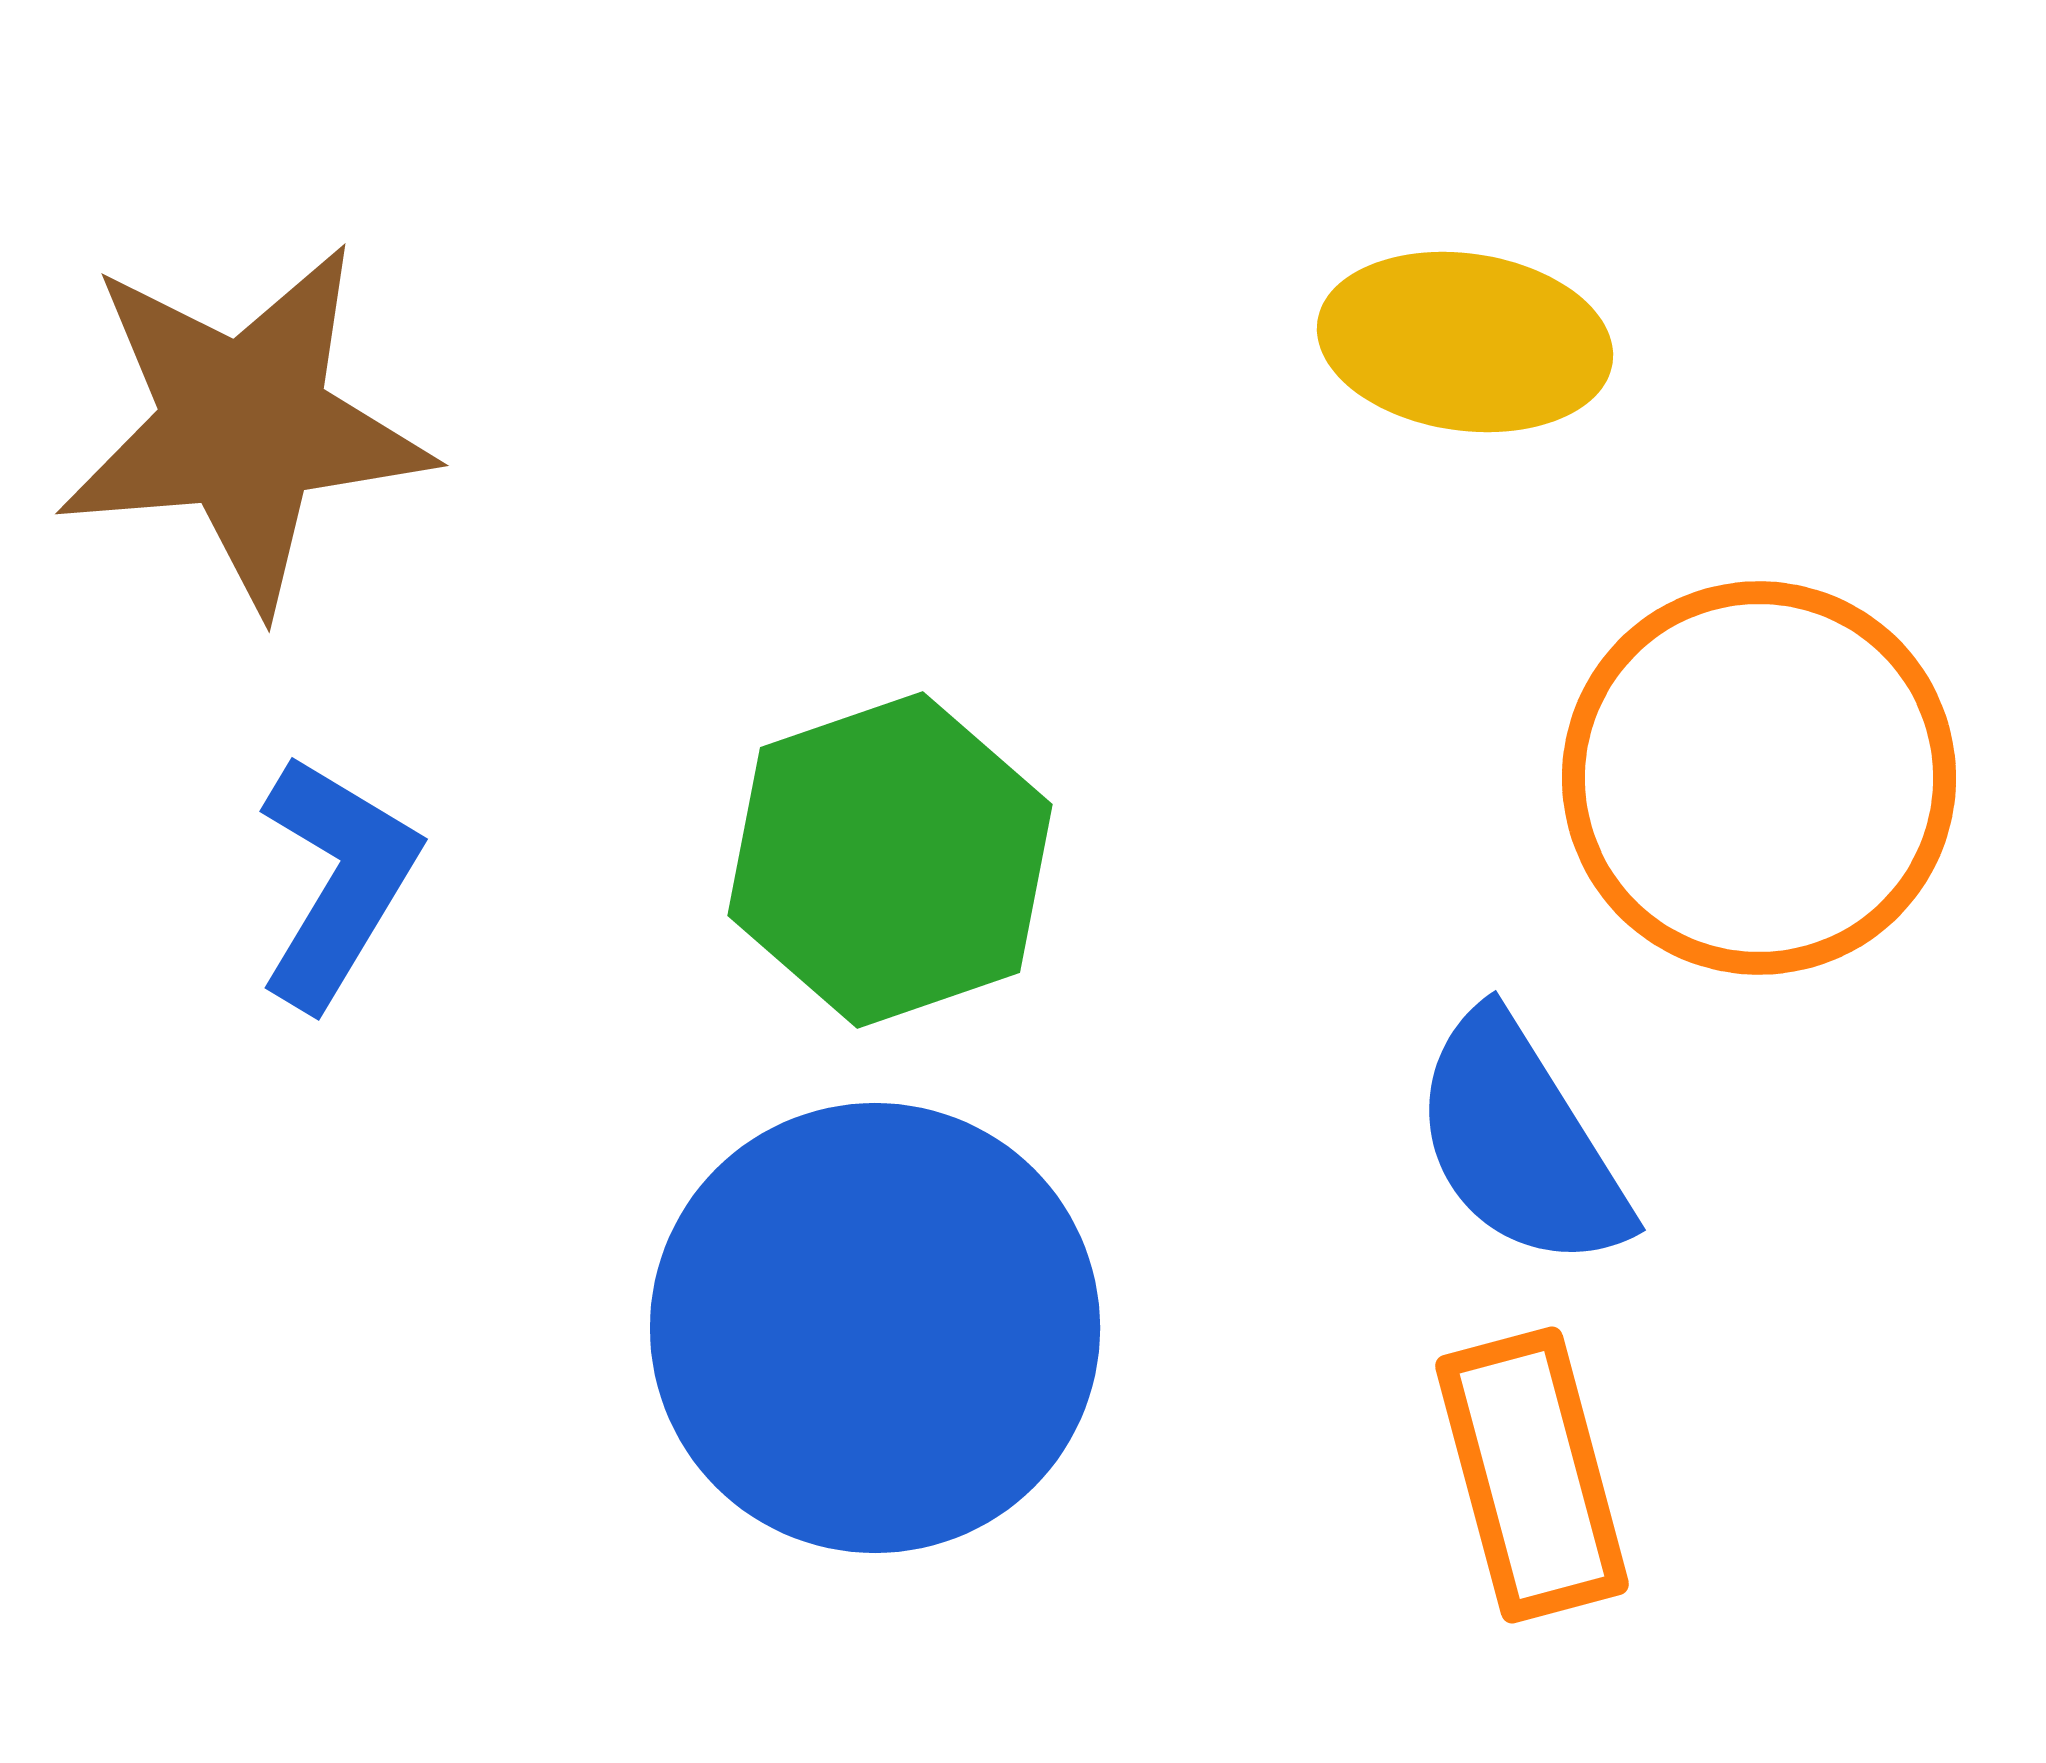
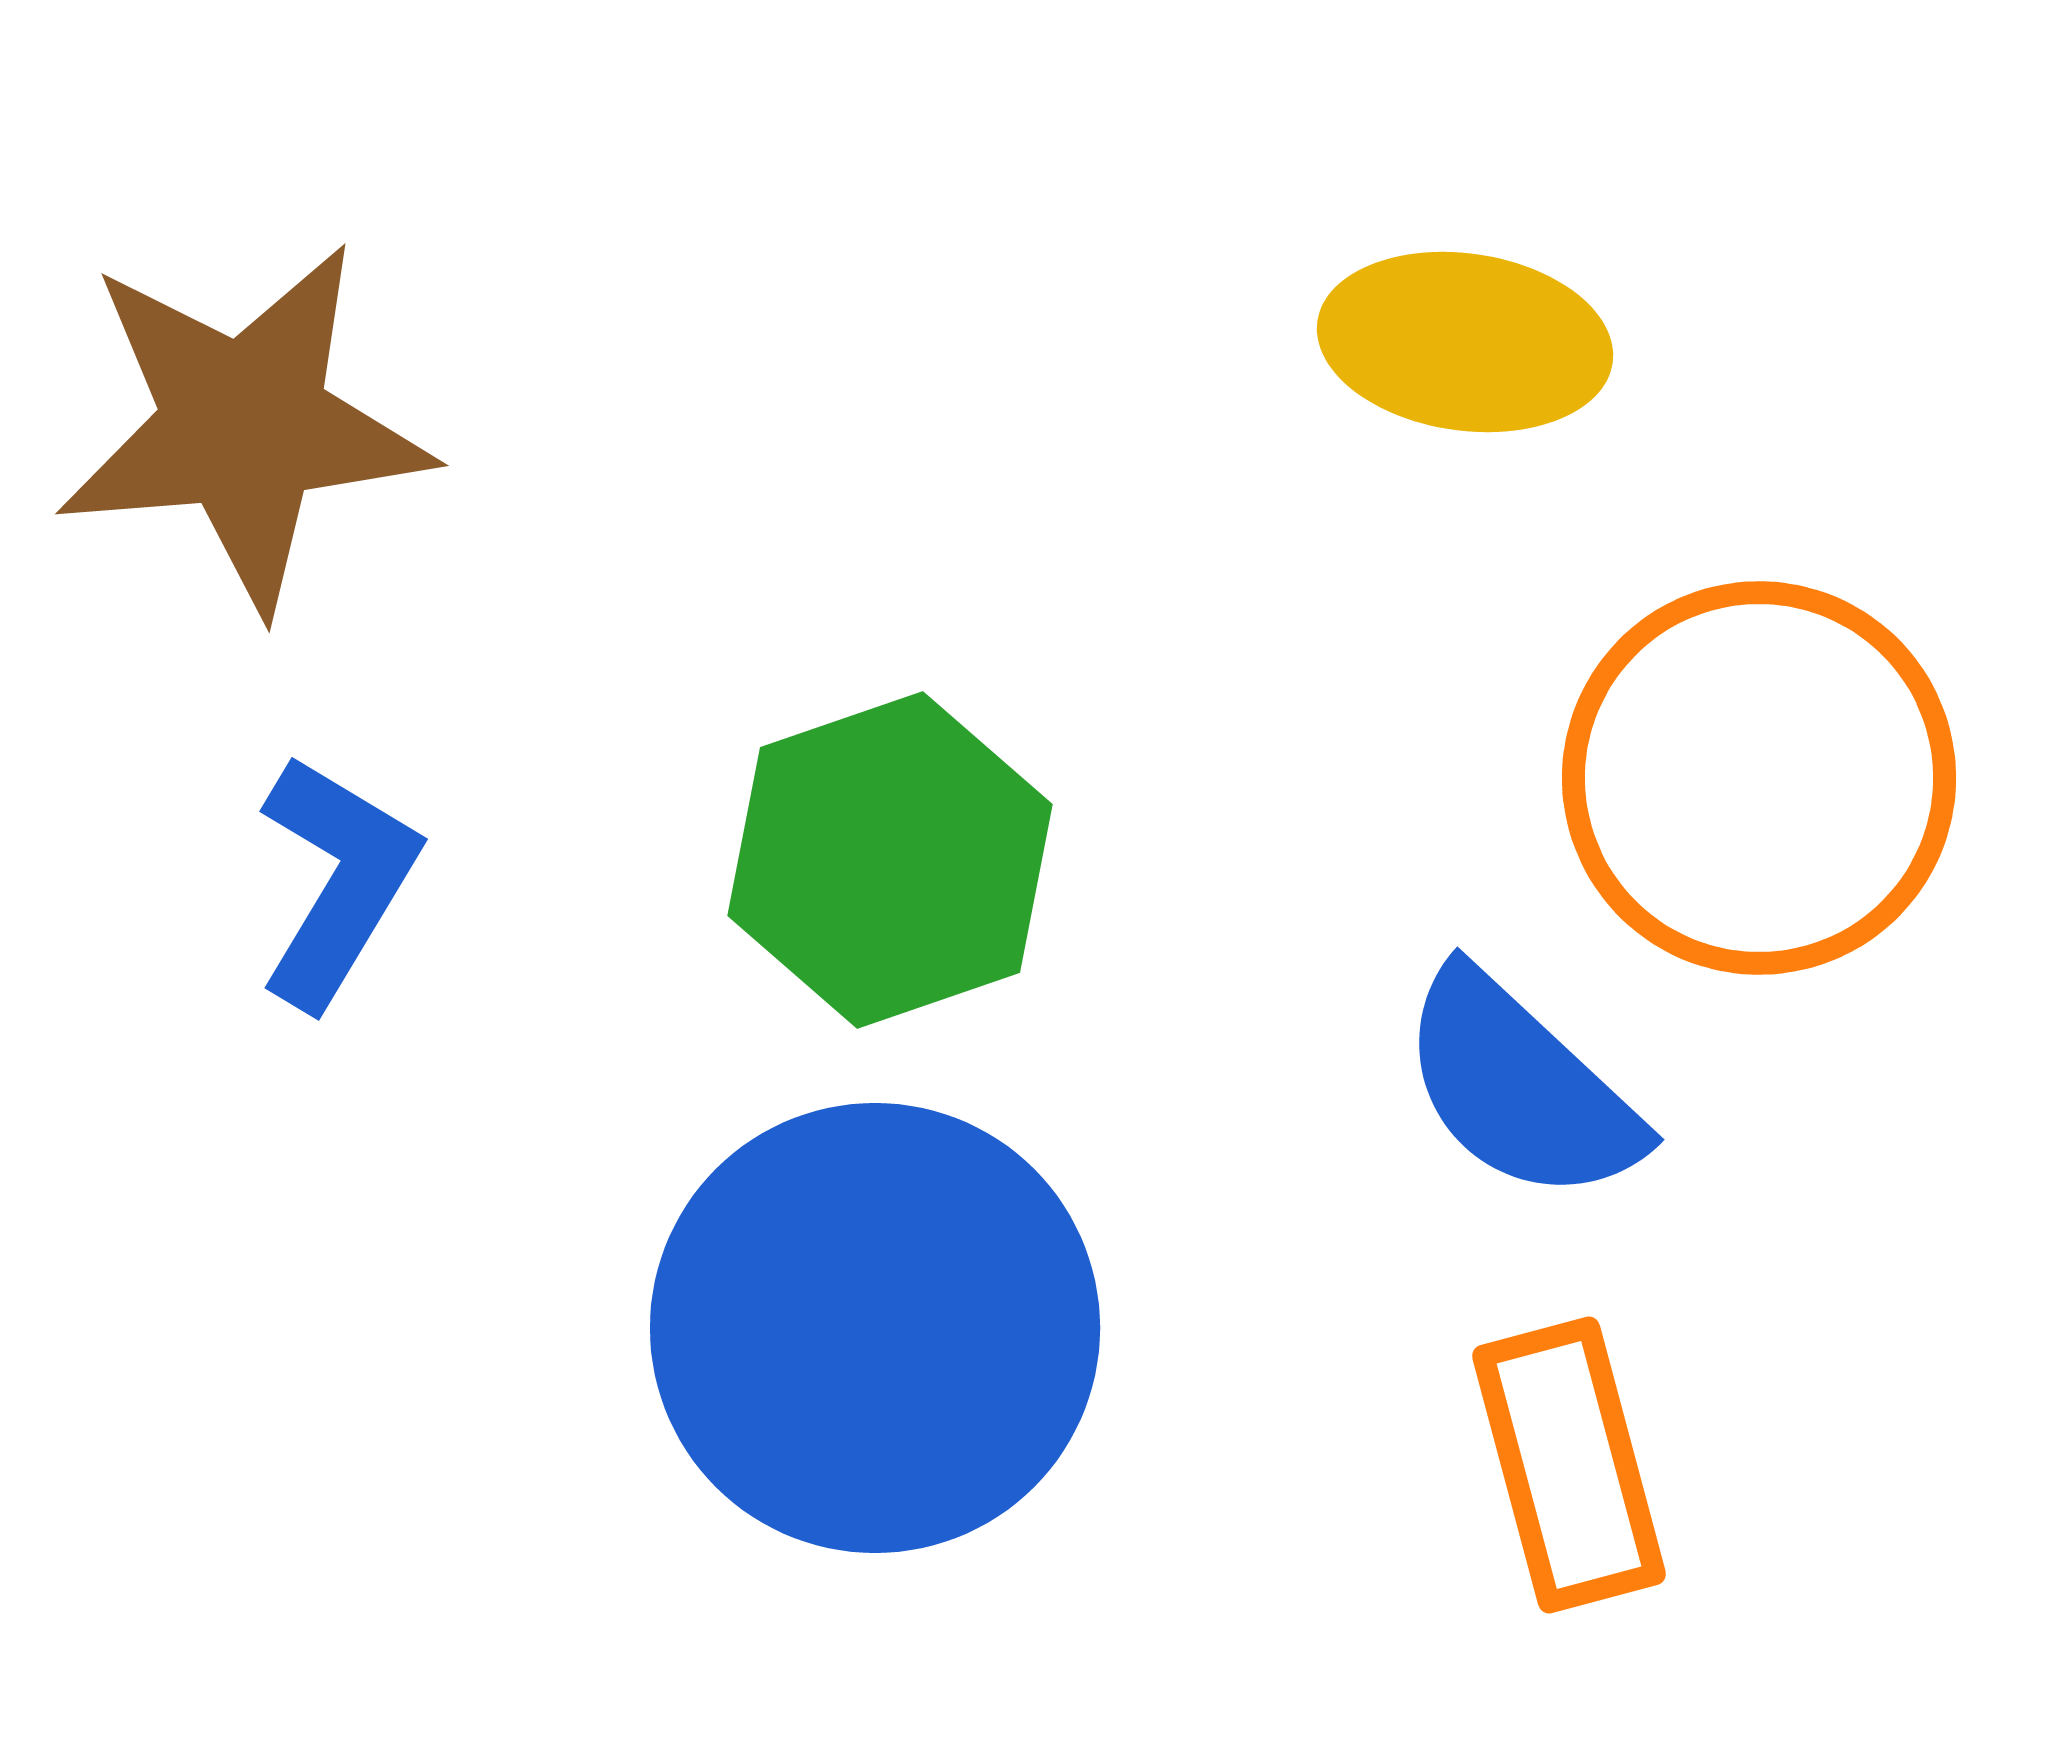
blue semicircle: moved 55 px up; rotated 15 degrees counterclockwise
orange rectangle: moved 37 px right, 10 px up
